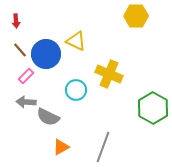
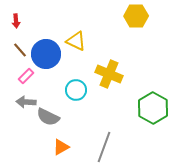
gray line: moved 1 px right
